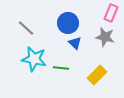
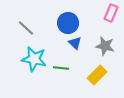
gray star: moved 9 px down
